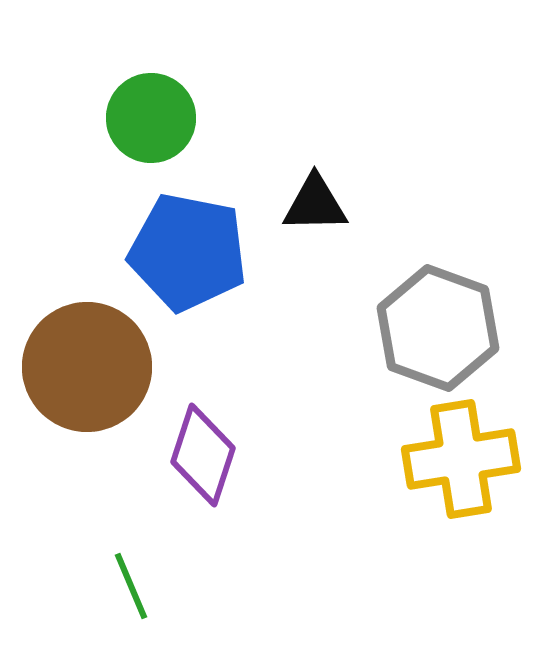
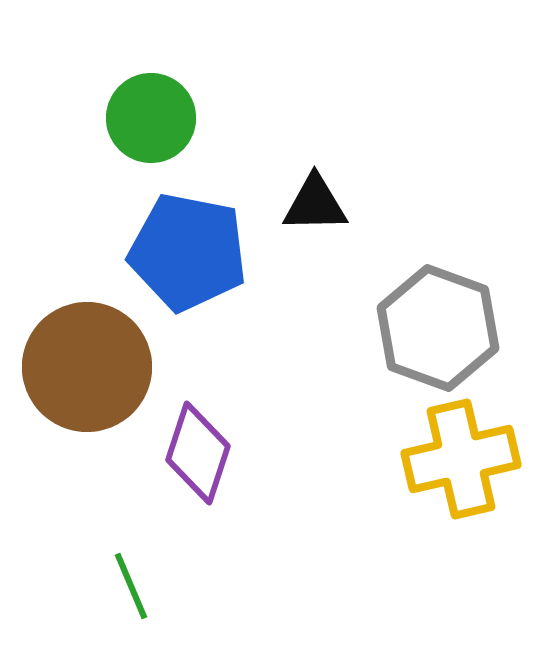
purple diamond: moved 5 px left, 2 px up
yellow cross: rotated 4 degrees counterclockwise
